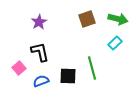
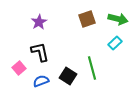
black square: rotated 30 degrees clockwise
